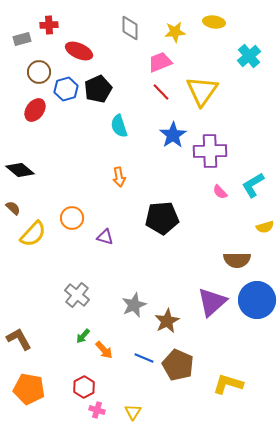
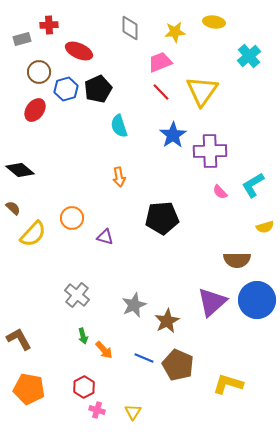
green arrow at (83, 336): rotated 56 degrees counterclockwise
